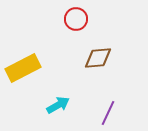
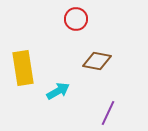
brown diamond: moved 1 px left, 3 px down; rotated 16 degrees clockwise
yellow rectangle: rotated 72 degrees counterclockwise
cyan arrow: moved 14 px up
